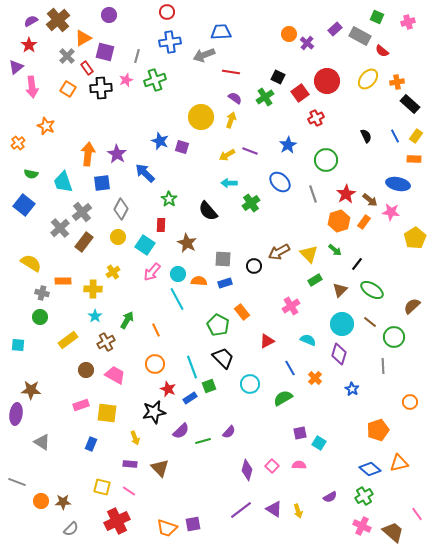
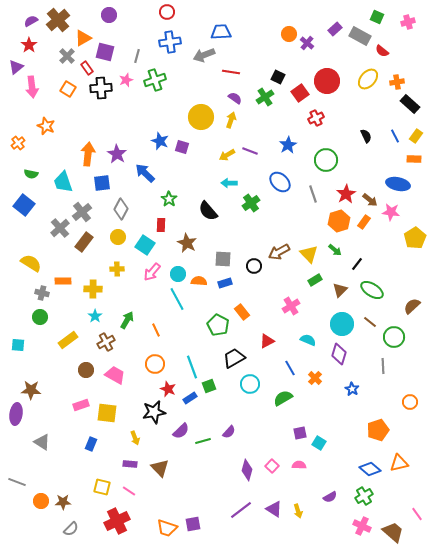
yellow cross at (113, 272): moved 4 px right, 3 px up; rotated 32 degrees clockwise
black trapezoid at (223, 358): moved 11 px right; rotated 75 degrees counterclockwise
